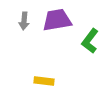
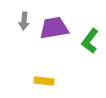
purple trapezoid: moved 3 px left, 8 px down
